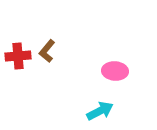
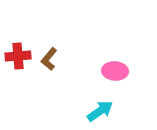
brown L-shape: moved 2 px right, 8 px down
cyan arrow: rotated 8 degrees counterclockwise
